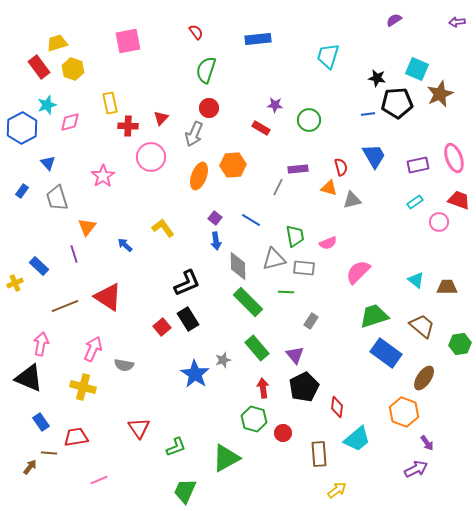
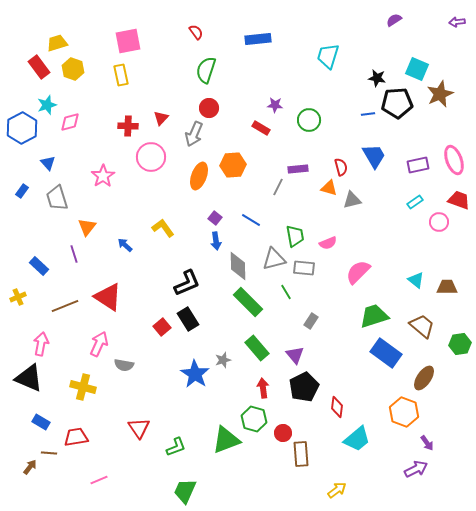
yellow rectangle at (110, 103): moved 11 px right, 28 px up
pink ellipse at (454, 158): moved 2 px down
yellow cross at (15, 283): moved 3 px right, 14 px down
green line at (286, 292): rotated 56 degrees clockwise
pink arrow at (93, 349): moved 6 px right, 5 px up
blue rectangle at (41, 422): rotated 24 degrees counterclockwise
brown rectangle at (319, 454): moved 18 px left
green triangle at (226, 458): moved 18 px up; rotated 8 degrees clockwise
